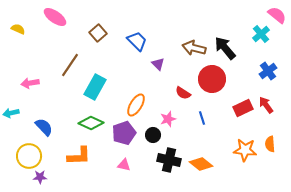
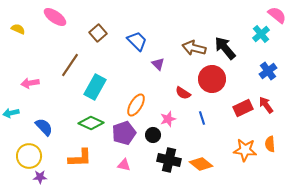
orange L-shape: moved 1 px right, 2 px down
